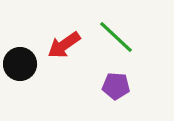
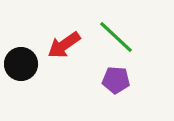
black circle: moved 1 px right
purple pentagon: moved 6 px up
